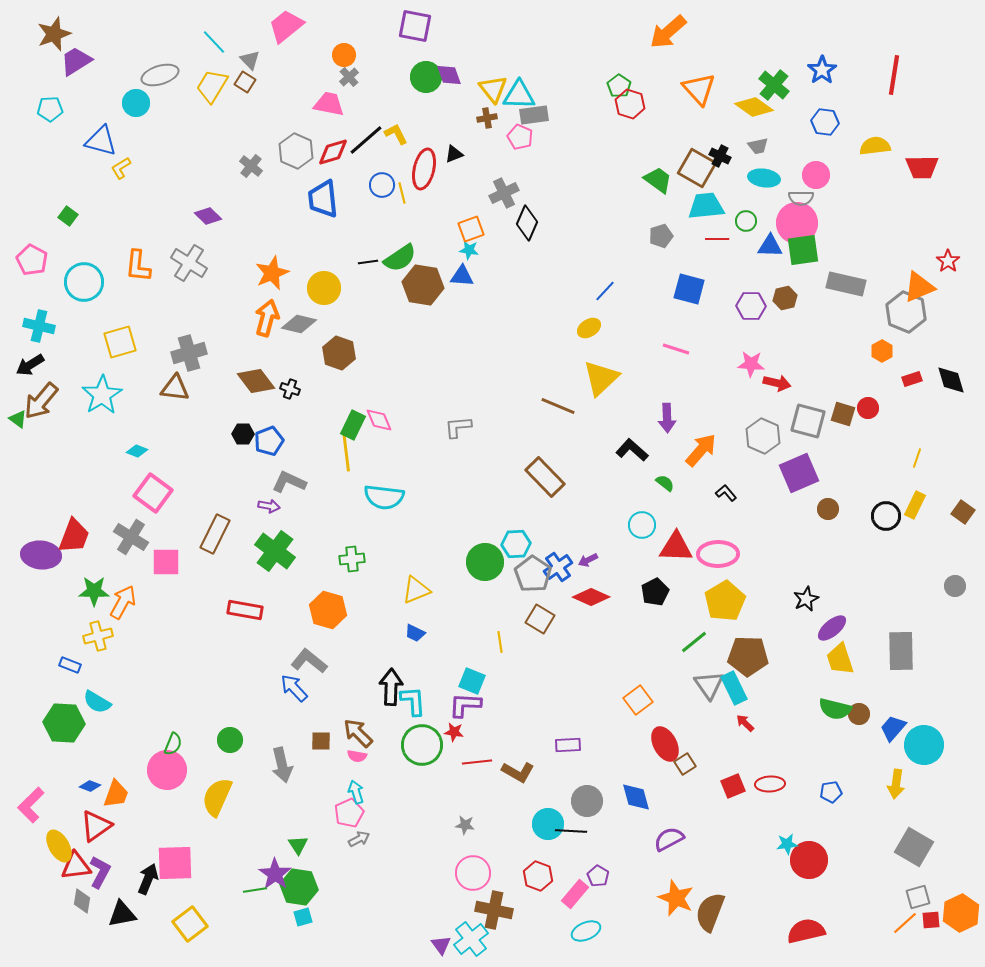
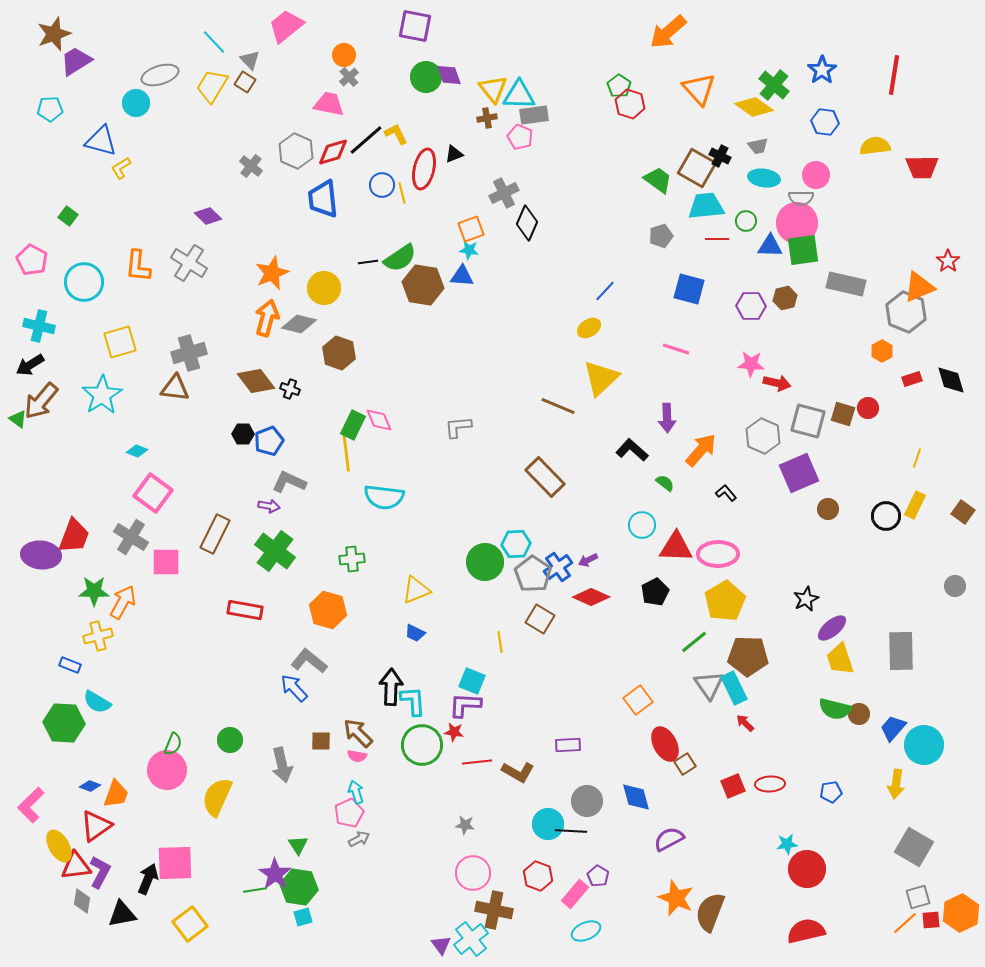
red circle at (809, 860): moved 2 px left, 9 px down
